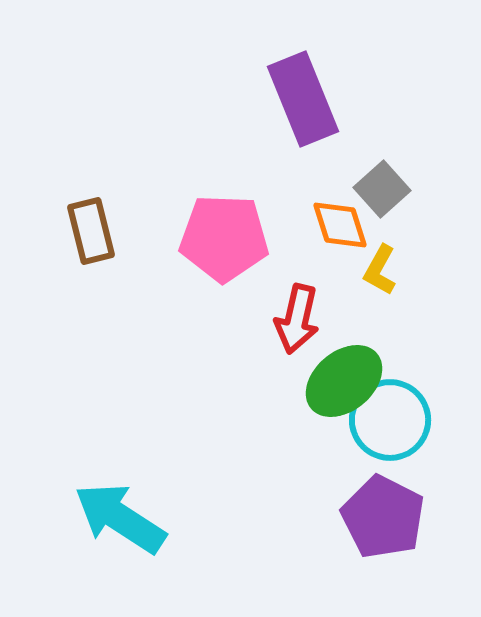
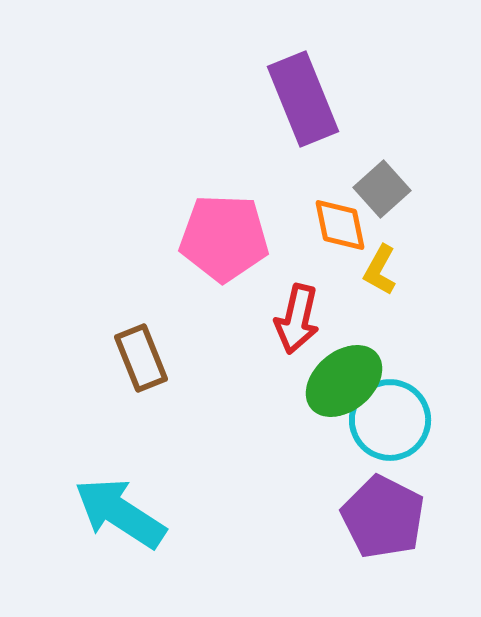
orange diamond: rotated 6 degrees clockwise
brown rectangle: moved 50 px right, 127 px down; rotated 8 degrees counterclockwise
cyan arrow: moved 5 px up
